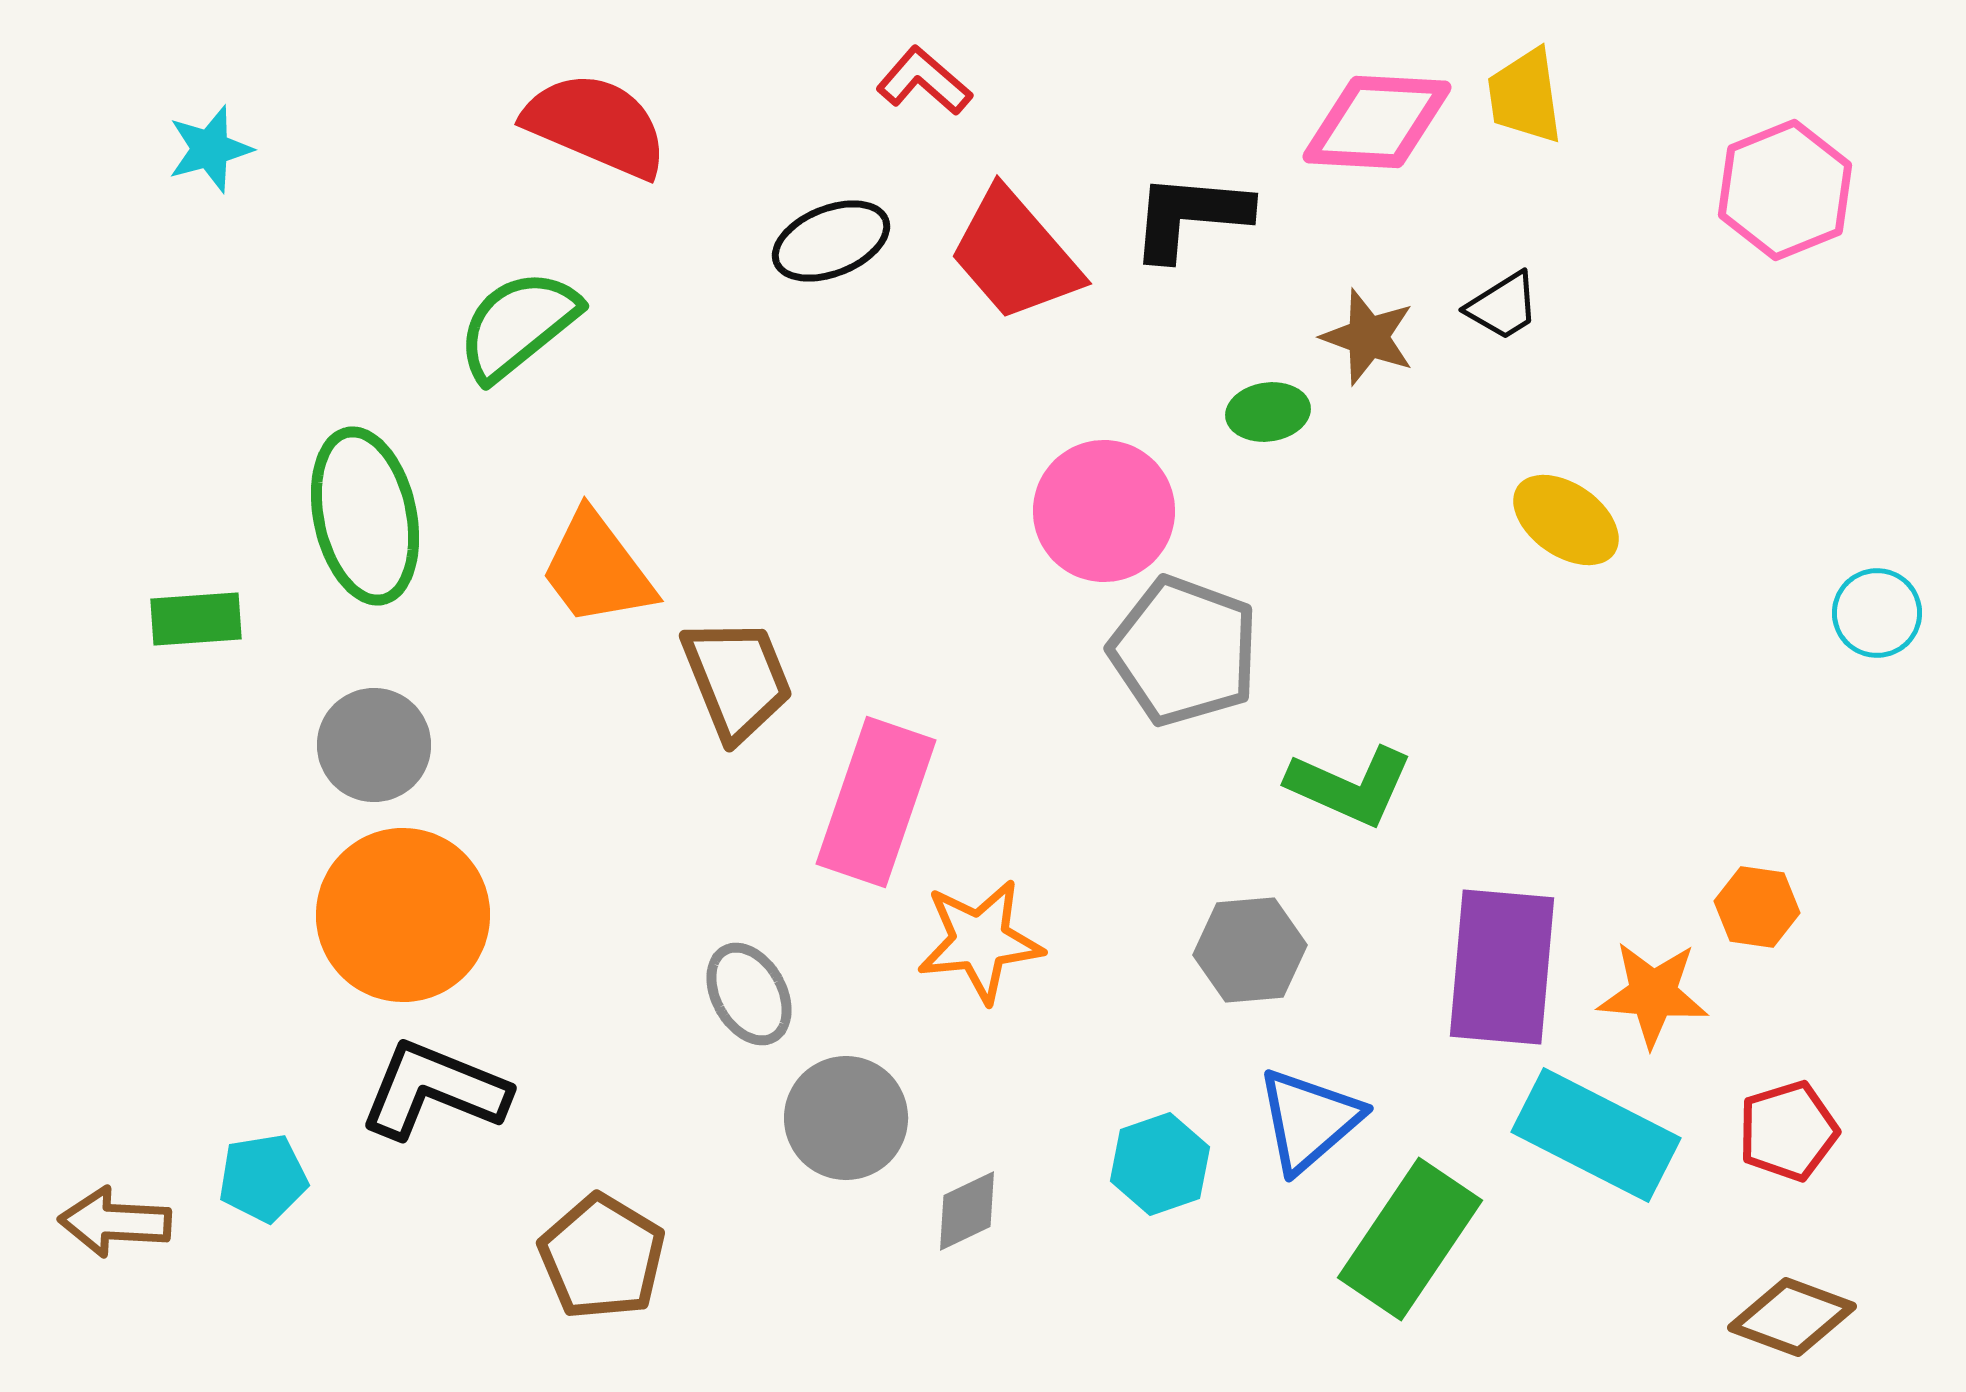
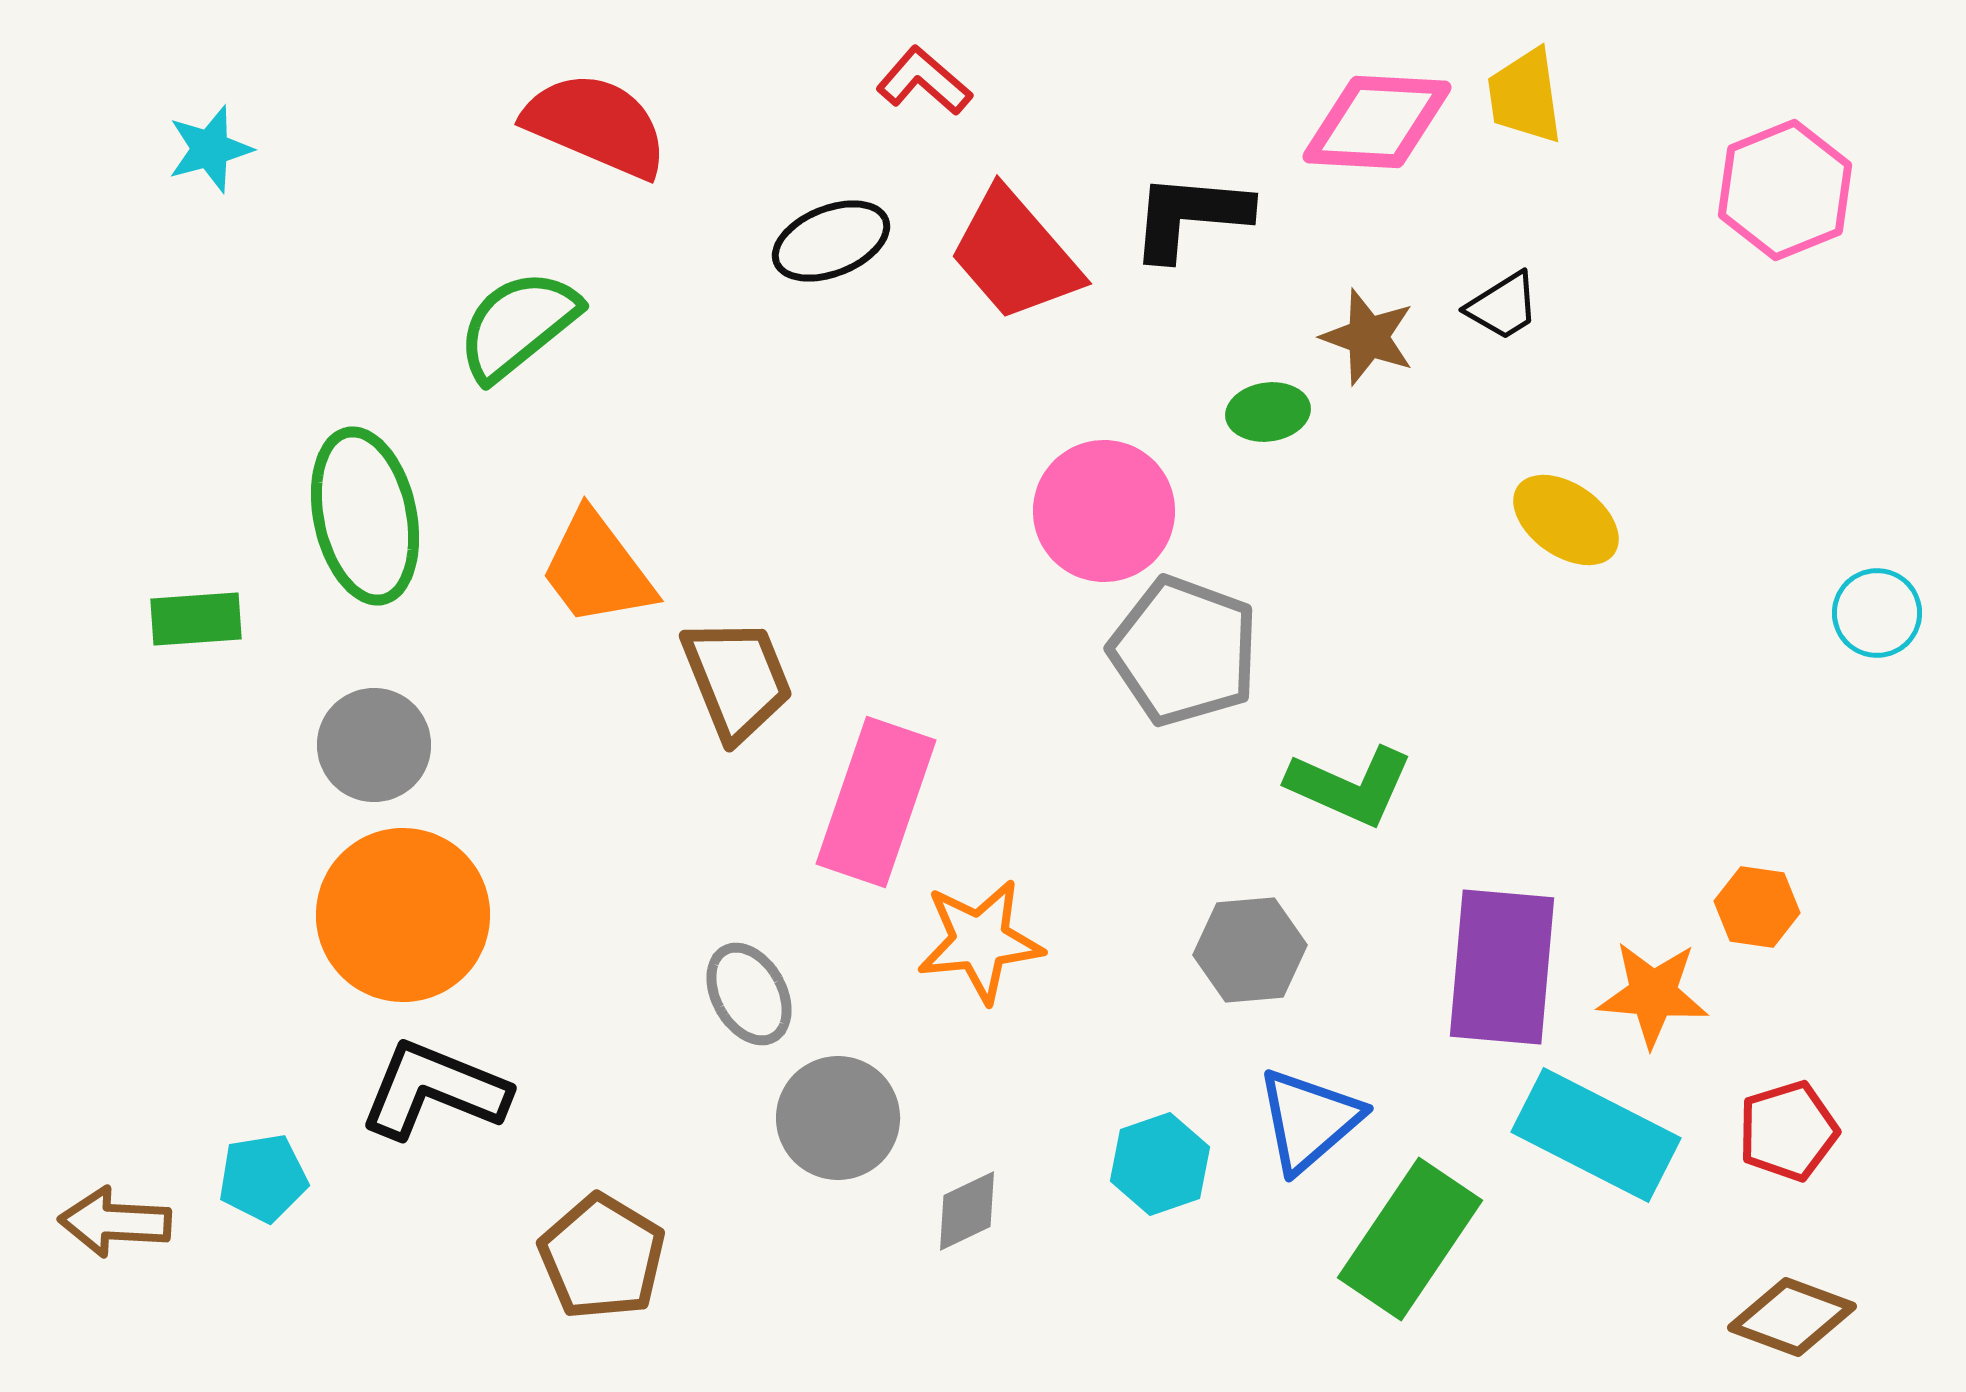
gray circle at (846, 1118): moved 8 px left
